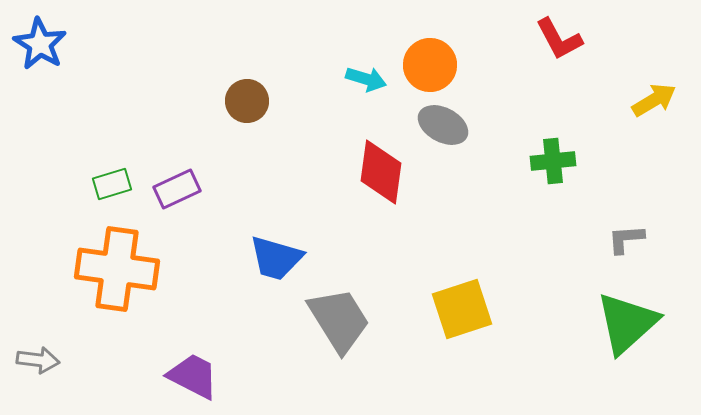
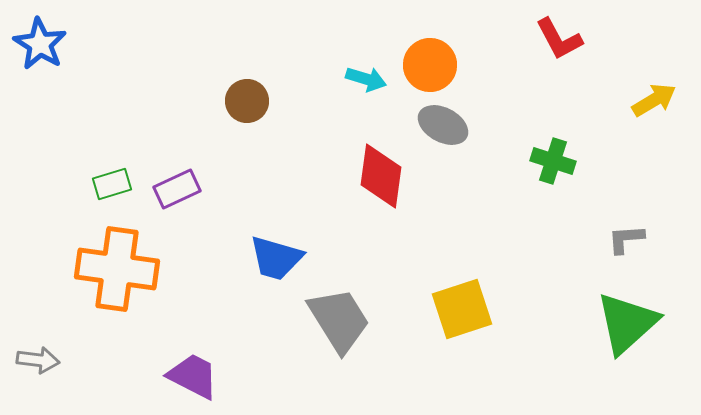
green cross: rotated 24 degrees clockwise
red diamond: moved 4 px down
